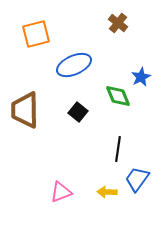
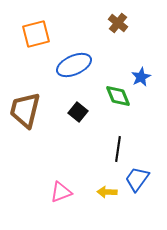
brown trapezoid: rotated 15 degrees clockwise
